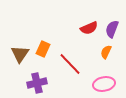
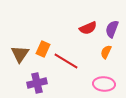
red semicircle: moved 1 px left
red line: moved 4 px left, 3 px up; rotated 15 degrees counterclockwise
pink ellipse: rotated 15 degrees clockwise
